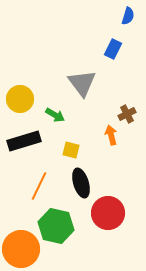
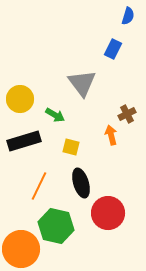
yellow square: moved 3 px up
